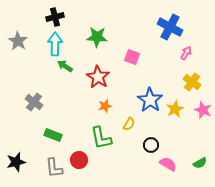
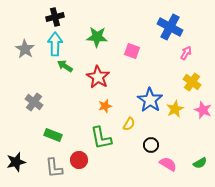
gray star: moved 7 px right, 8 px down
pink square: moved 6 px up
